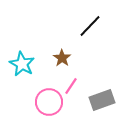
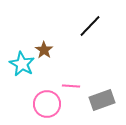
brown star: moved 18 px left, 8 px up
pink line: rotated 60 degrees clockwise
pink circle: moved 2 px left, 2 px down
